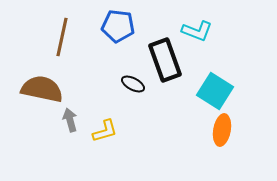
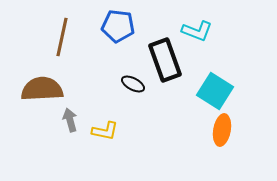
brown semicircle: rotated 15 degrees counterclockwise
yellow L-shape: rotated 28 degrees clockwise
